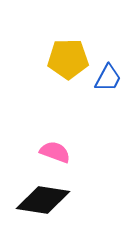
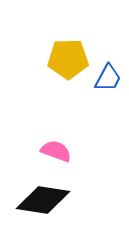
pink semicircle: moved 1 px right, 1 px up
